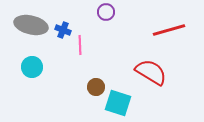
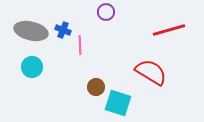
gray ellipse: moved 6 px down
